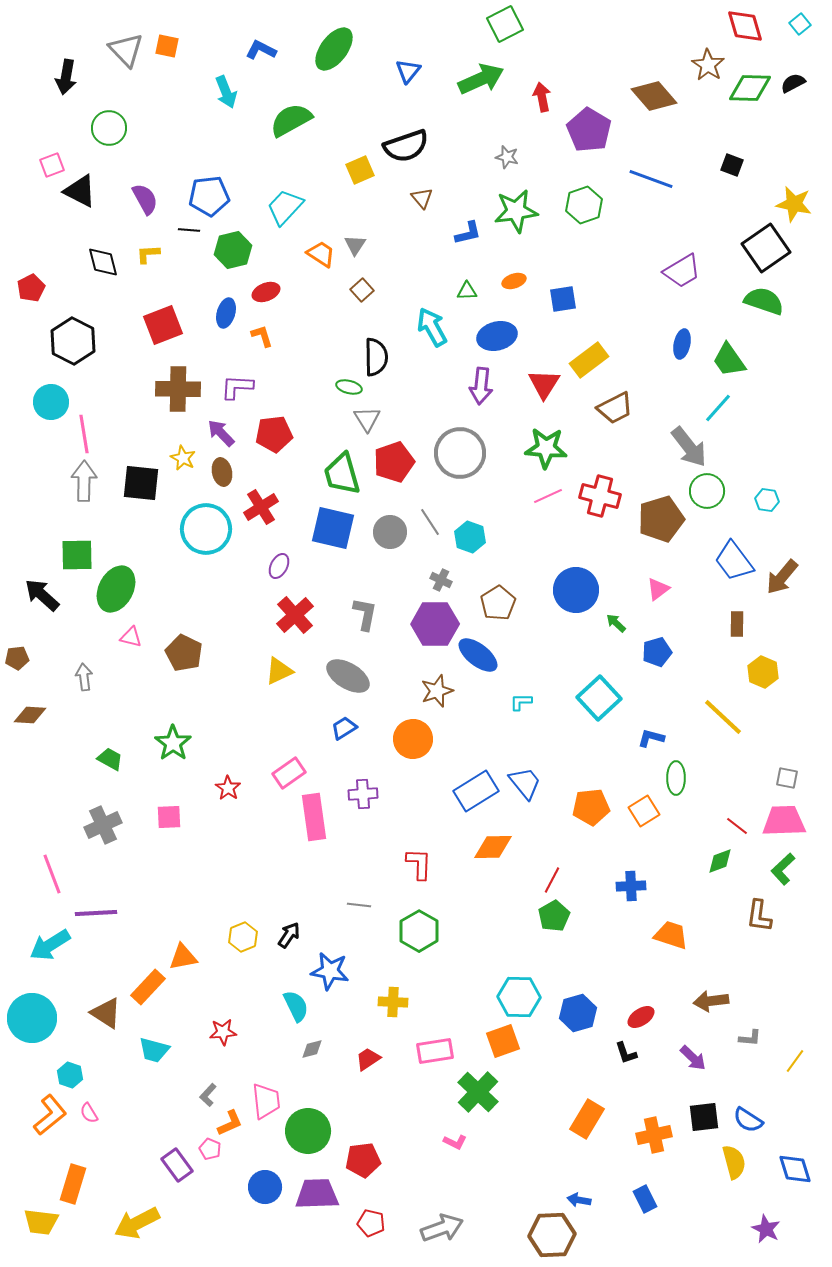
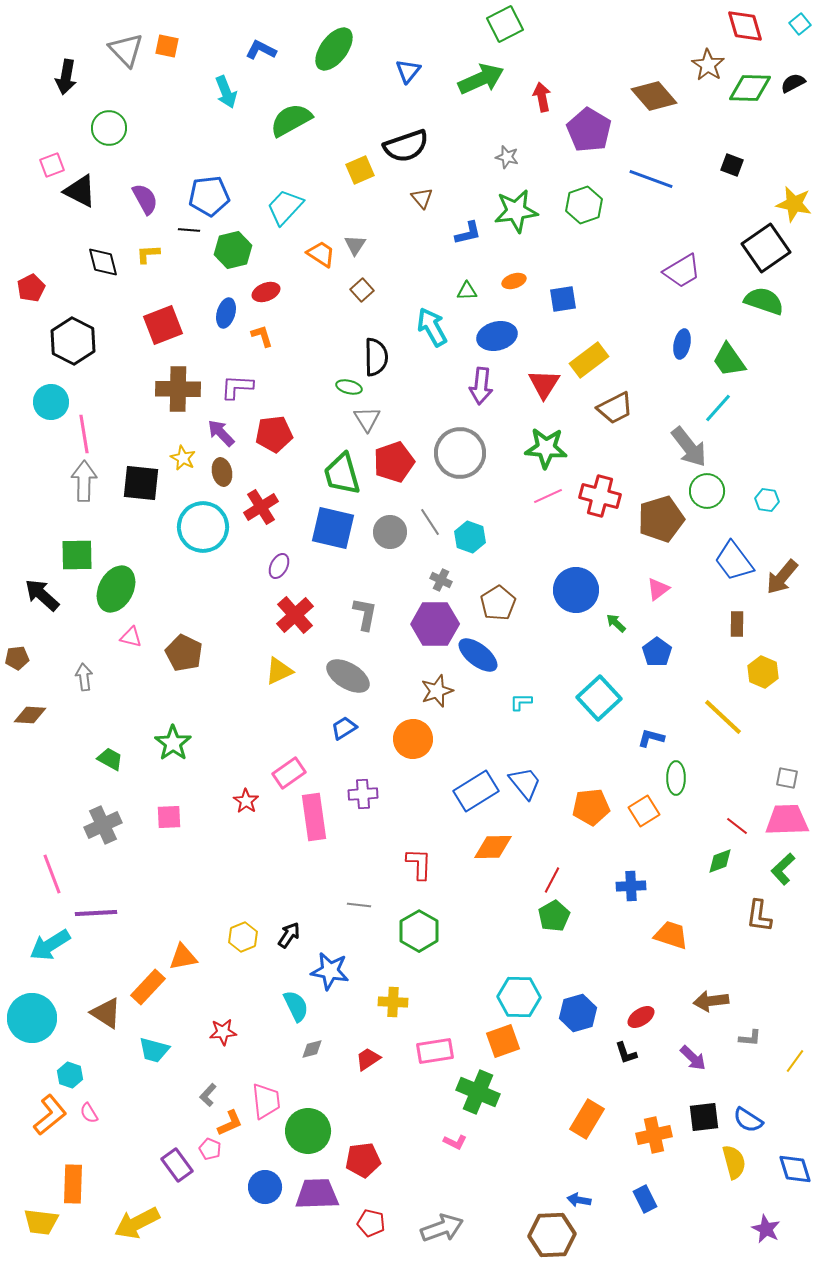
cyan circle at (206, 529): moved 3 px left, 2 px up
blue pentagon at (657, 652): rotated 20 degrees counterclockwise
red star at (228, 788): moved 18 px right, 13 px down
pink trapezoid at (784, 821): moved 3 px right, 1 px up
green cross at (478, 1092): rotated 21 degrees counterclockwise
orange rectangle at (73, 1184): rotated 15 degrees counterclockwise
